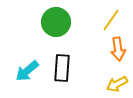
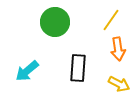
green circle: moved 1 px left
black rectangle: moved 16 px right
yellow arrow: moved 2 px right; rotated 125 degrees counterclockwise
